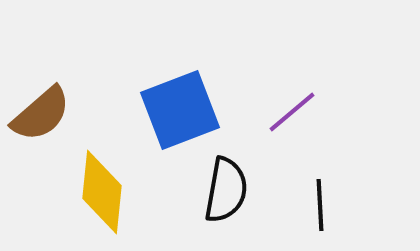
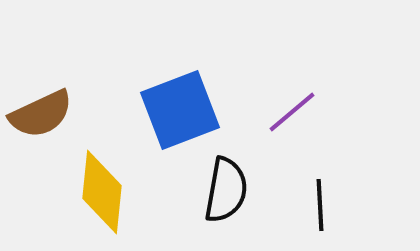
brown semicircle: rotated 16 degrees clockwise
